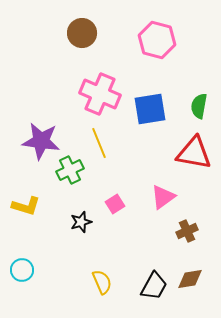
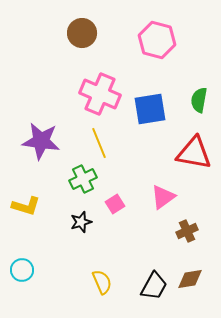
green semicircle: moved 6 px up
green cross: moved 13 px right, 9 px down
